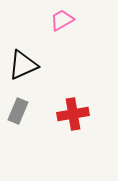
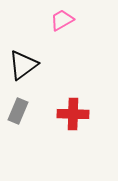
black triangle: rotated 12 degrees counterclockwise
red cross: rotated 12 degrees clockwise
